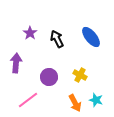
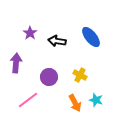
black arrow: moved 2 px down; rotated 54 degrees counterclockwise
